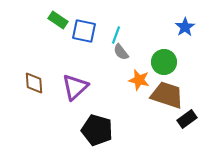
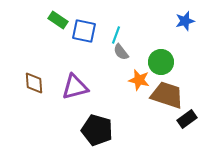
blue star: moved 6 px up; rotated 18 degrees clockwise
green circle: moved 3 px left
purple triangle: rotated 28 degrees clockwise
